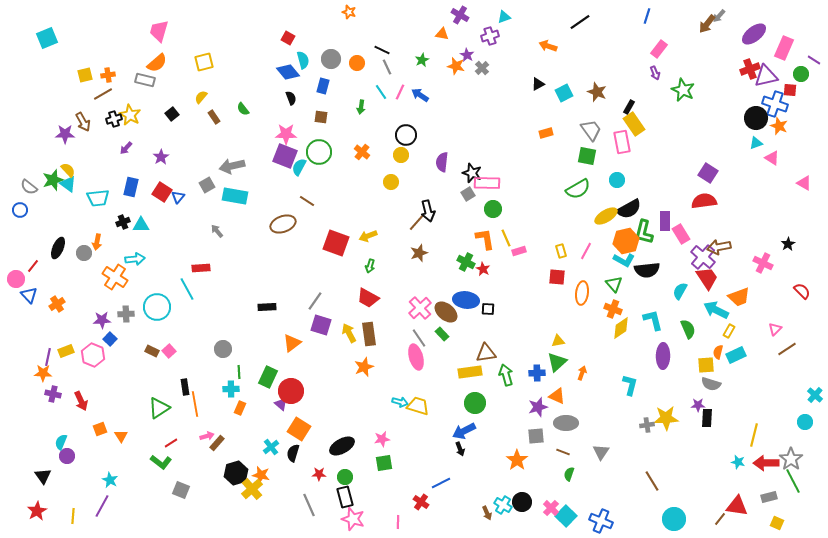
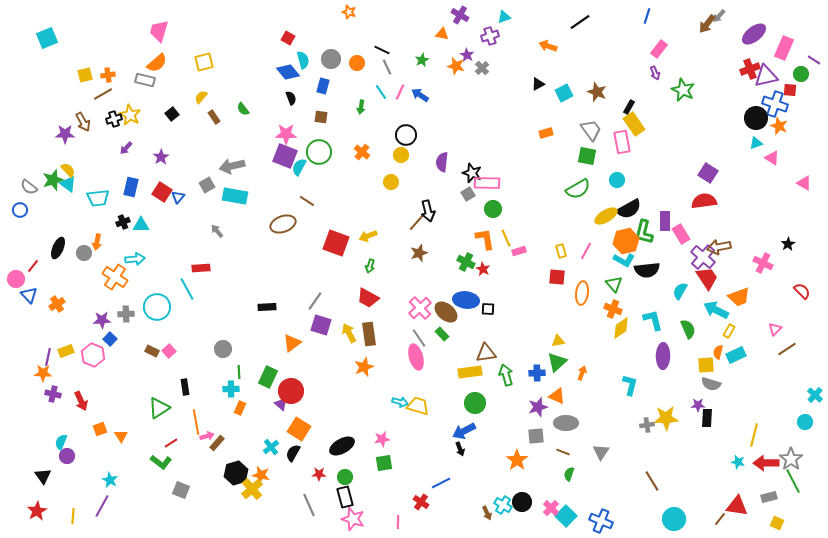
orange line at (195, 404): moved 1 px right, 18 px down
black semicircle at (293, 453): rotated 12 degrees clockwise
